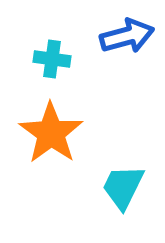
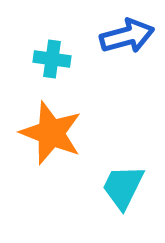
orange star: rotated 14 degrees counterclockwise
